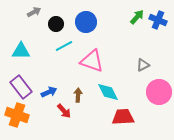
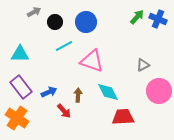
blue cross: moved 1 px up
black circle: moved 1 px left, 2 px up
cyan triangle: moved 1 px left, 3 px down
pink circle: moved 1 px up
orange cross: moved 3 px down; rotated 15 degrees clockwise
